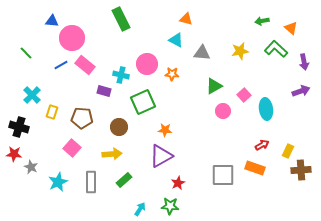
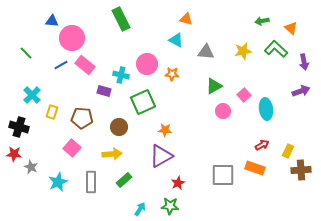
yellow star at (240, 51): moved 3 px right
gray triangle at (202, 53): moved 4 px right, 1 px up
